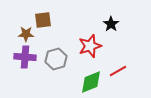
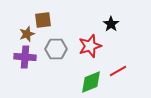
brown star: moved 1 px right; rotated 21 degrees counterclockwise
gray hexagon: moved 10 px up; rotated 15 degrees clockwise
